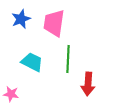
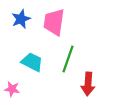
pink trapezoid: moved 1 px up
green line: rotated 16 degrees clockwise
pink star: moved 1 px right, 5 px up
